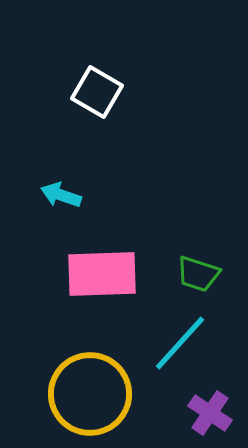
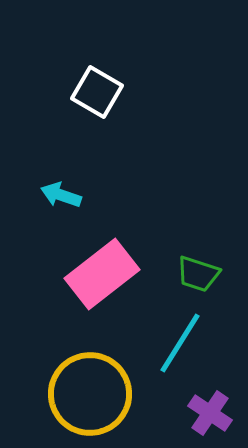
pink rectangle: rotated 36 degrees counterclockwise
cyan line: rotated 10 degrees counterclockwise
